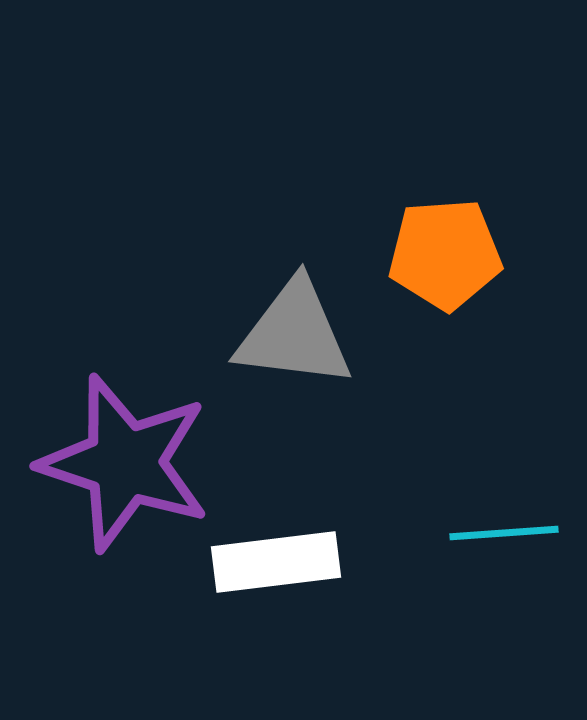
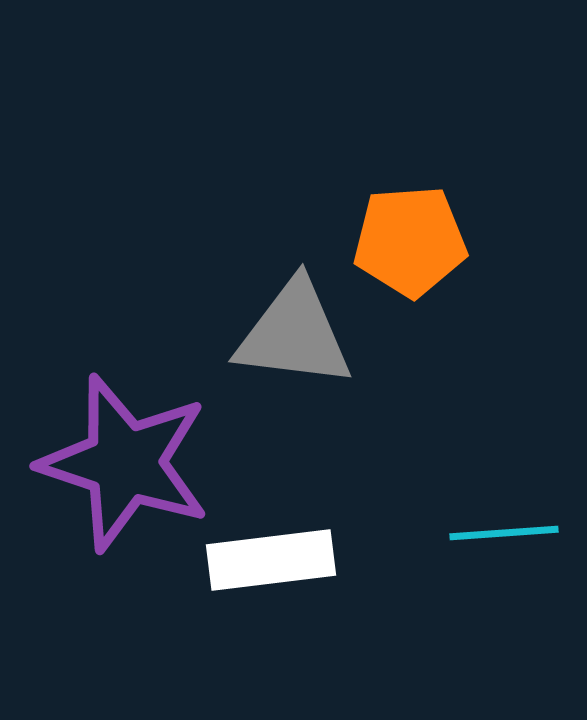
orange pentagon: moved 35 px left, 13 px up
white rectangle: moved 5 px left, 2 px up
